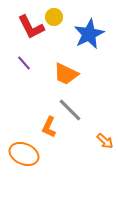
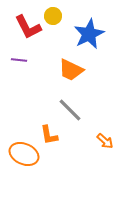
yellow circle: moved 1 px left, 1 px up
red L-shape: moved 3 px left
purple line: moved 5 px left, 3 px up; rotated 42 degrees counterclockwise
orange trapezoid: moved 5 px right, 4 px up
orange L-shape: moved 8 px down; rotated 35 degrees counterclockwise
